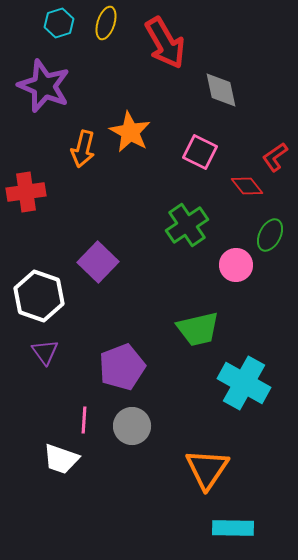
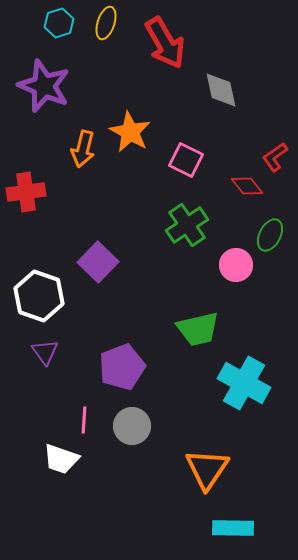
pink square: moved 14 px left, 8 px down
